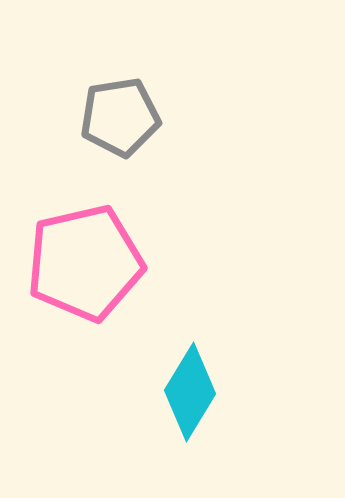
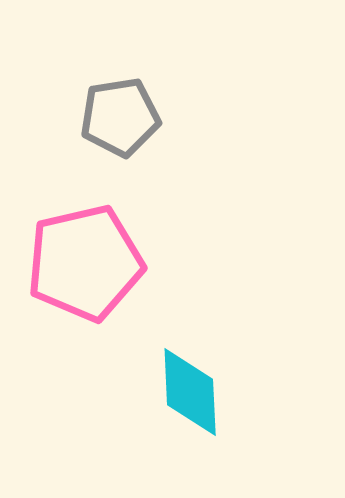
cyan diamond: rotated 34 degrees counterclockwise
